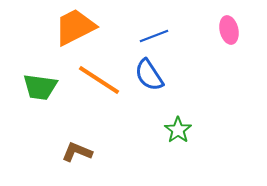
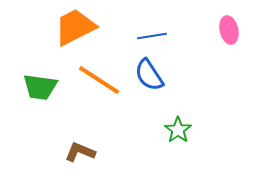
blue line: moved 2 px left; rotated 12 degrees clockwise
brown L-shape: moved 3 px right
